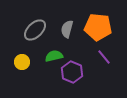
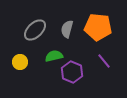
purple line: moved 4 px down
yellow circle: moved 2 px left
